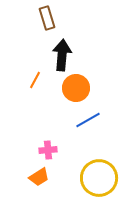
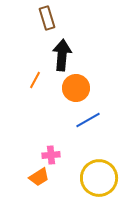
pink cross: moved 3 px right, 5 px down
